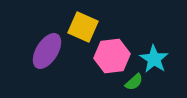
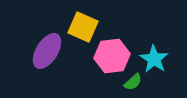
green semicircle: moved 1 px left
